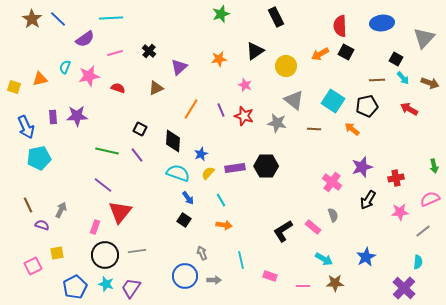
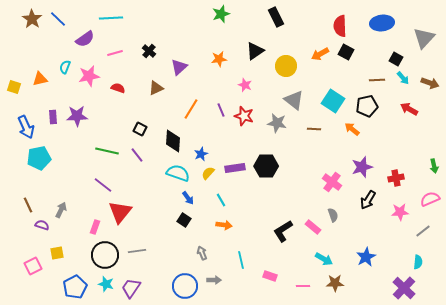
blue circle at (185, 276): moved 10 px down
